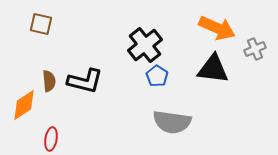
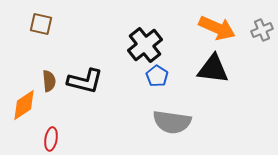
gray cross: moved 7 px right, 19 px up
